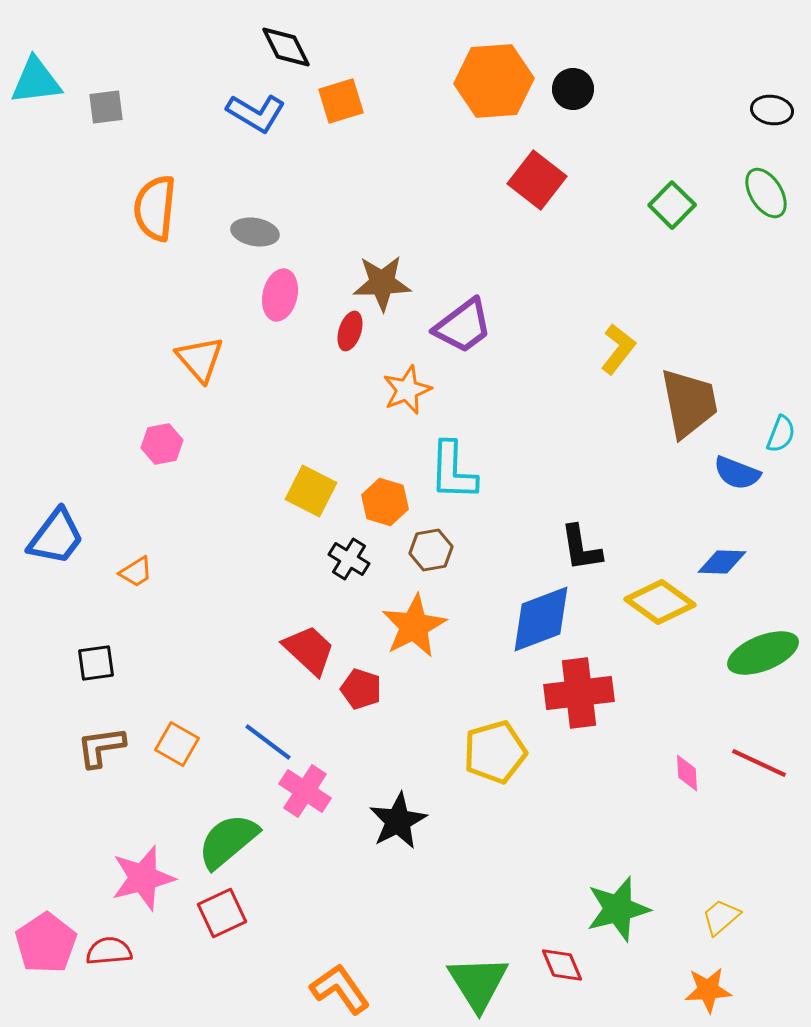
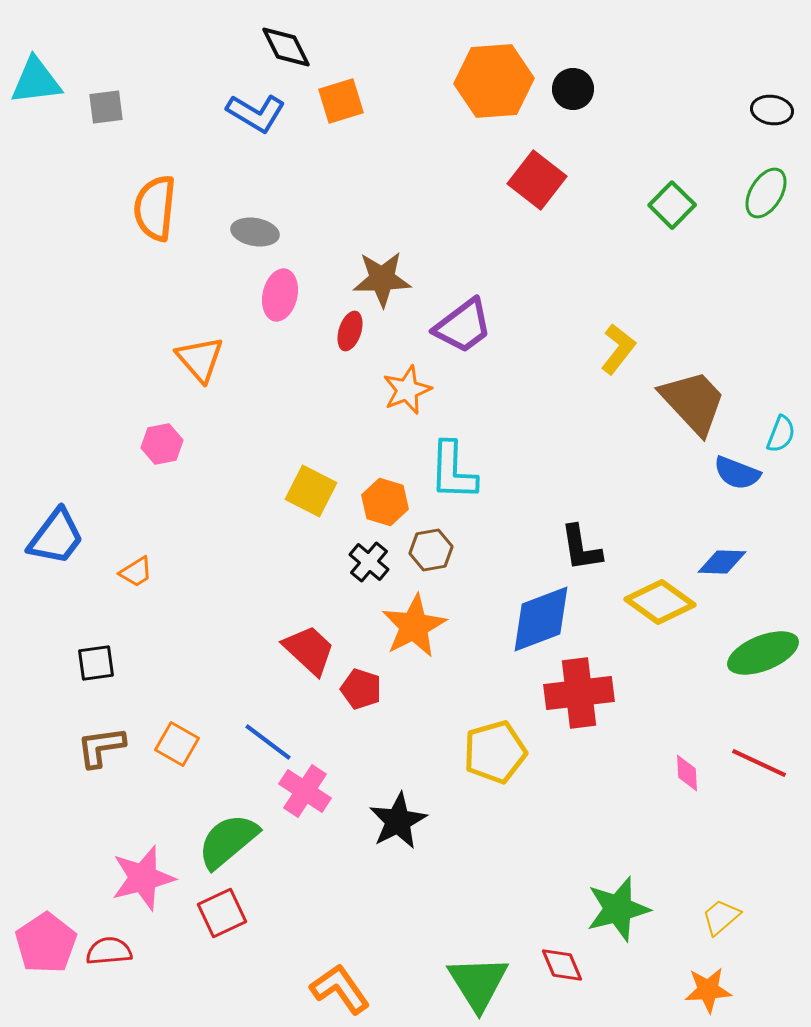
green ellipse at (766, 193): rotated 63 degrees clockwise
brown star at (382, 283): moved 4 px up
brown trapezoid at (689, 403): moved 4 px right, 1 px up; rotated 32 degrees counterclockwise
black cross at (349, 559): moved 20 px right, 3 px down; rotated 9 degrees clockwise
